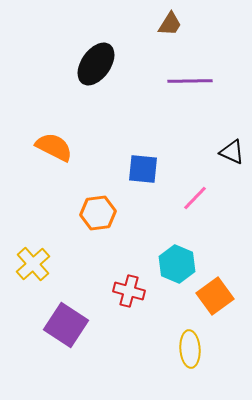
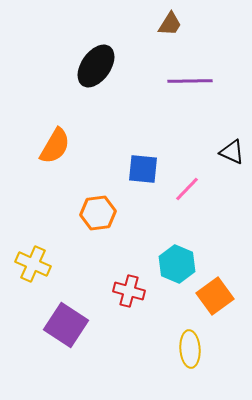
black ellipse: moved 2 px down
orange semicircle: moved 1 px right, 1 px up; rotated 93 degrees clockwise
pink line: moved 8 px left, 9 px up
yellow cross: rotated 24 degrees counterclockwise
